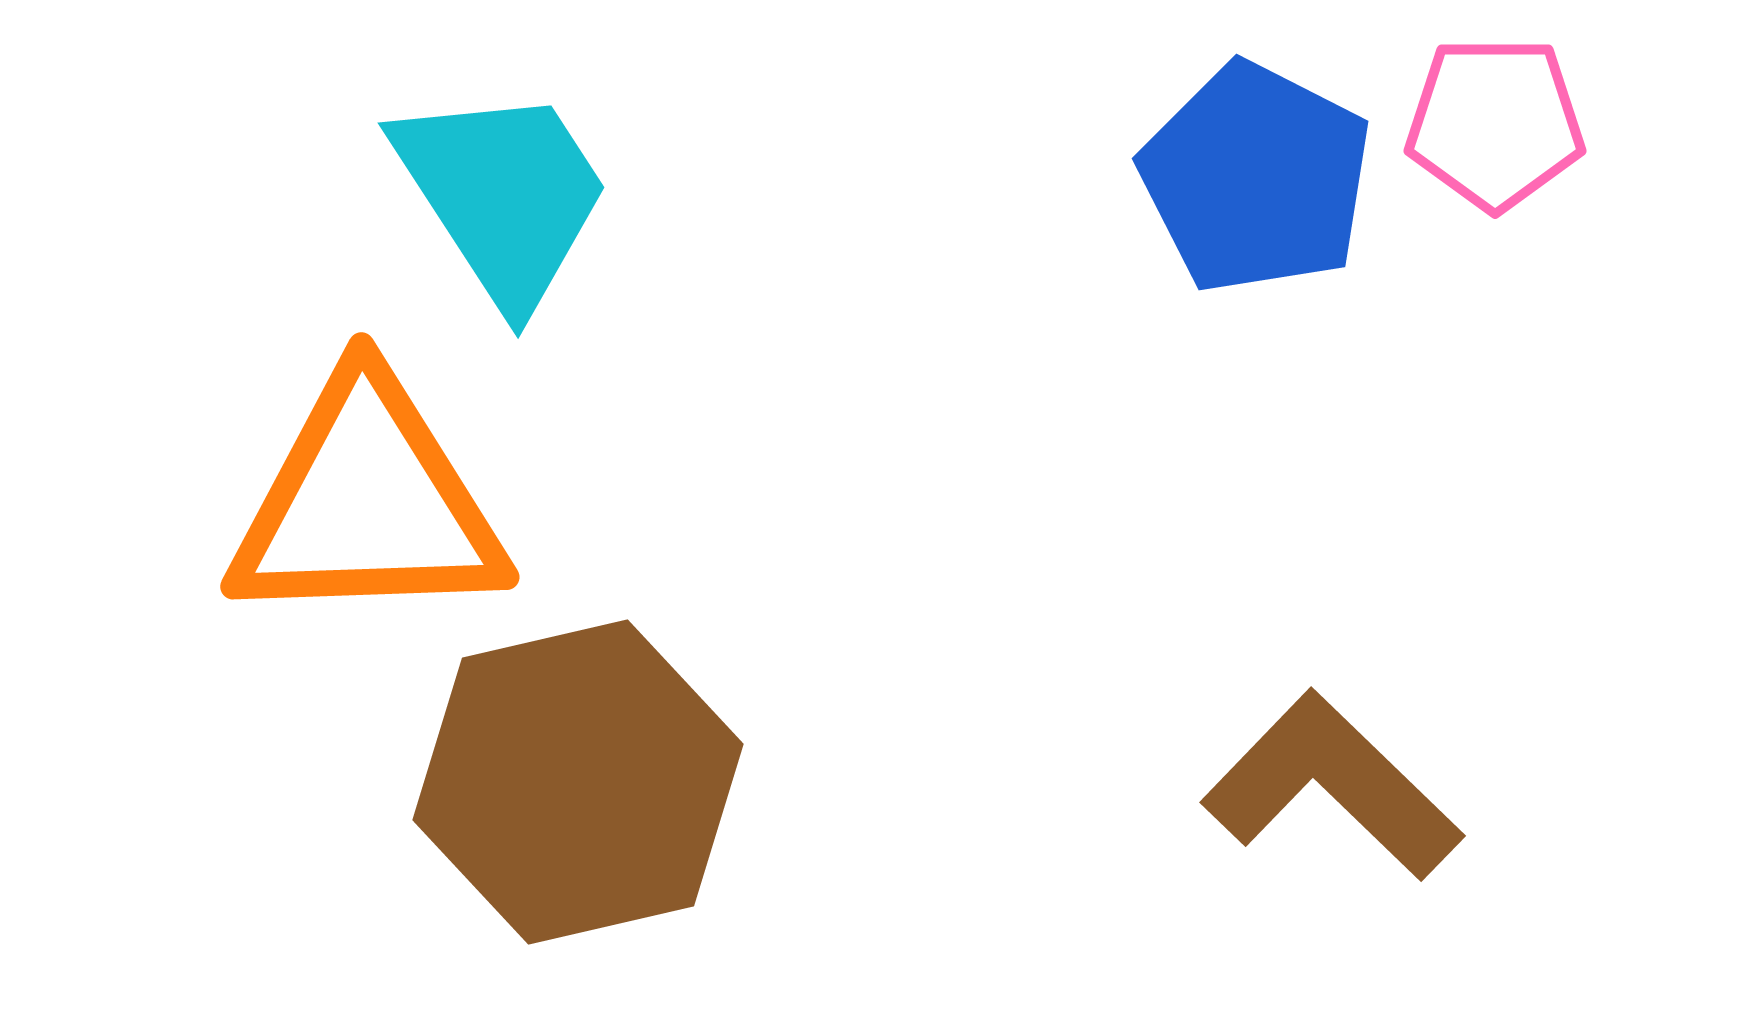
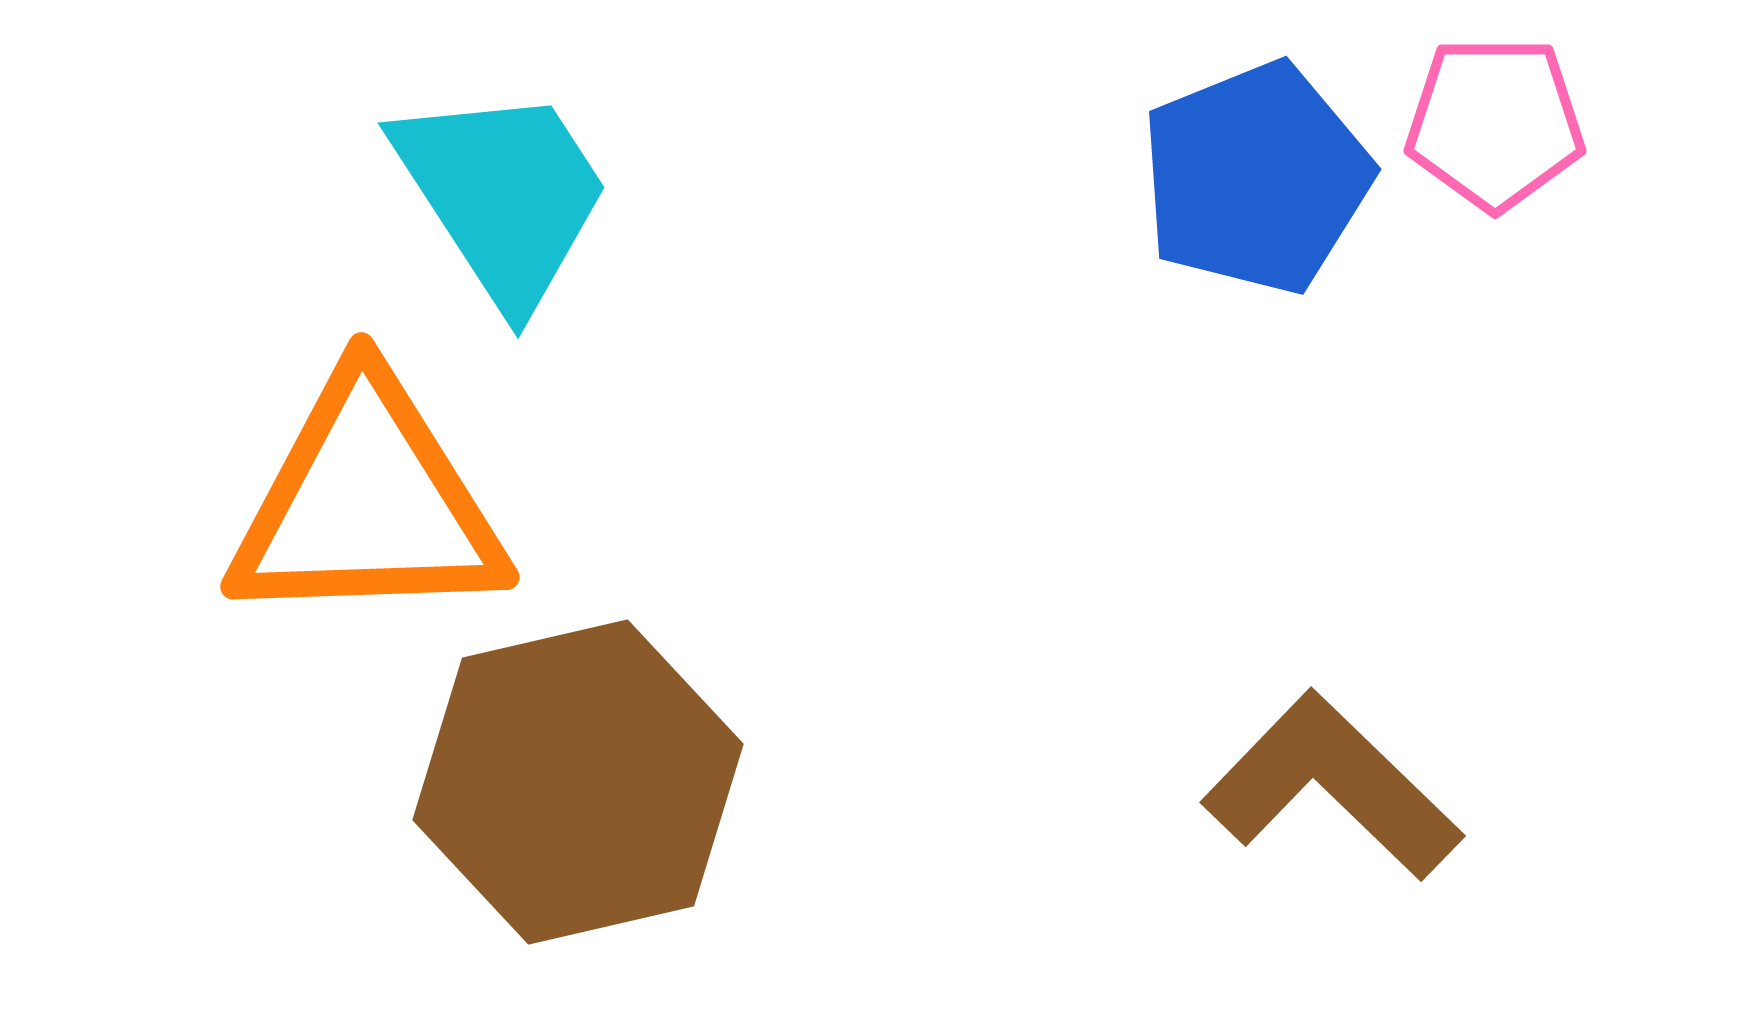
blue pentagon: rotated 23 degrees clockwise
